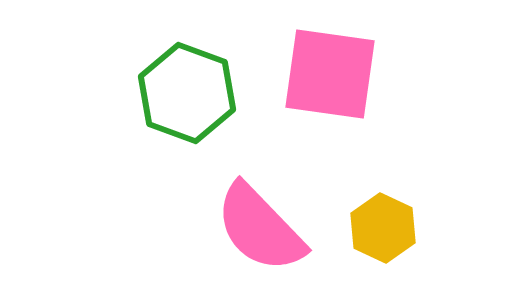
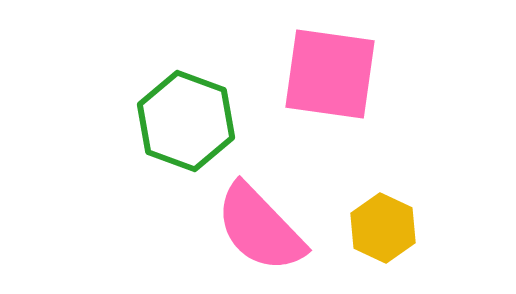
green hexagon: moved 1 px left, 28 px down
